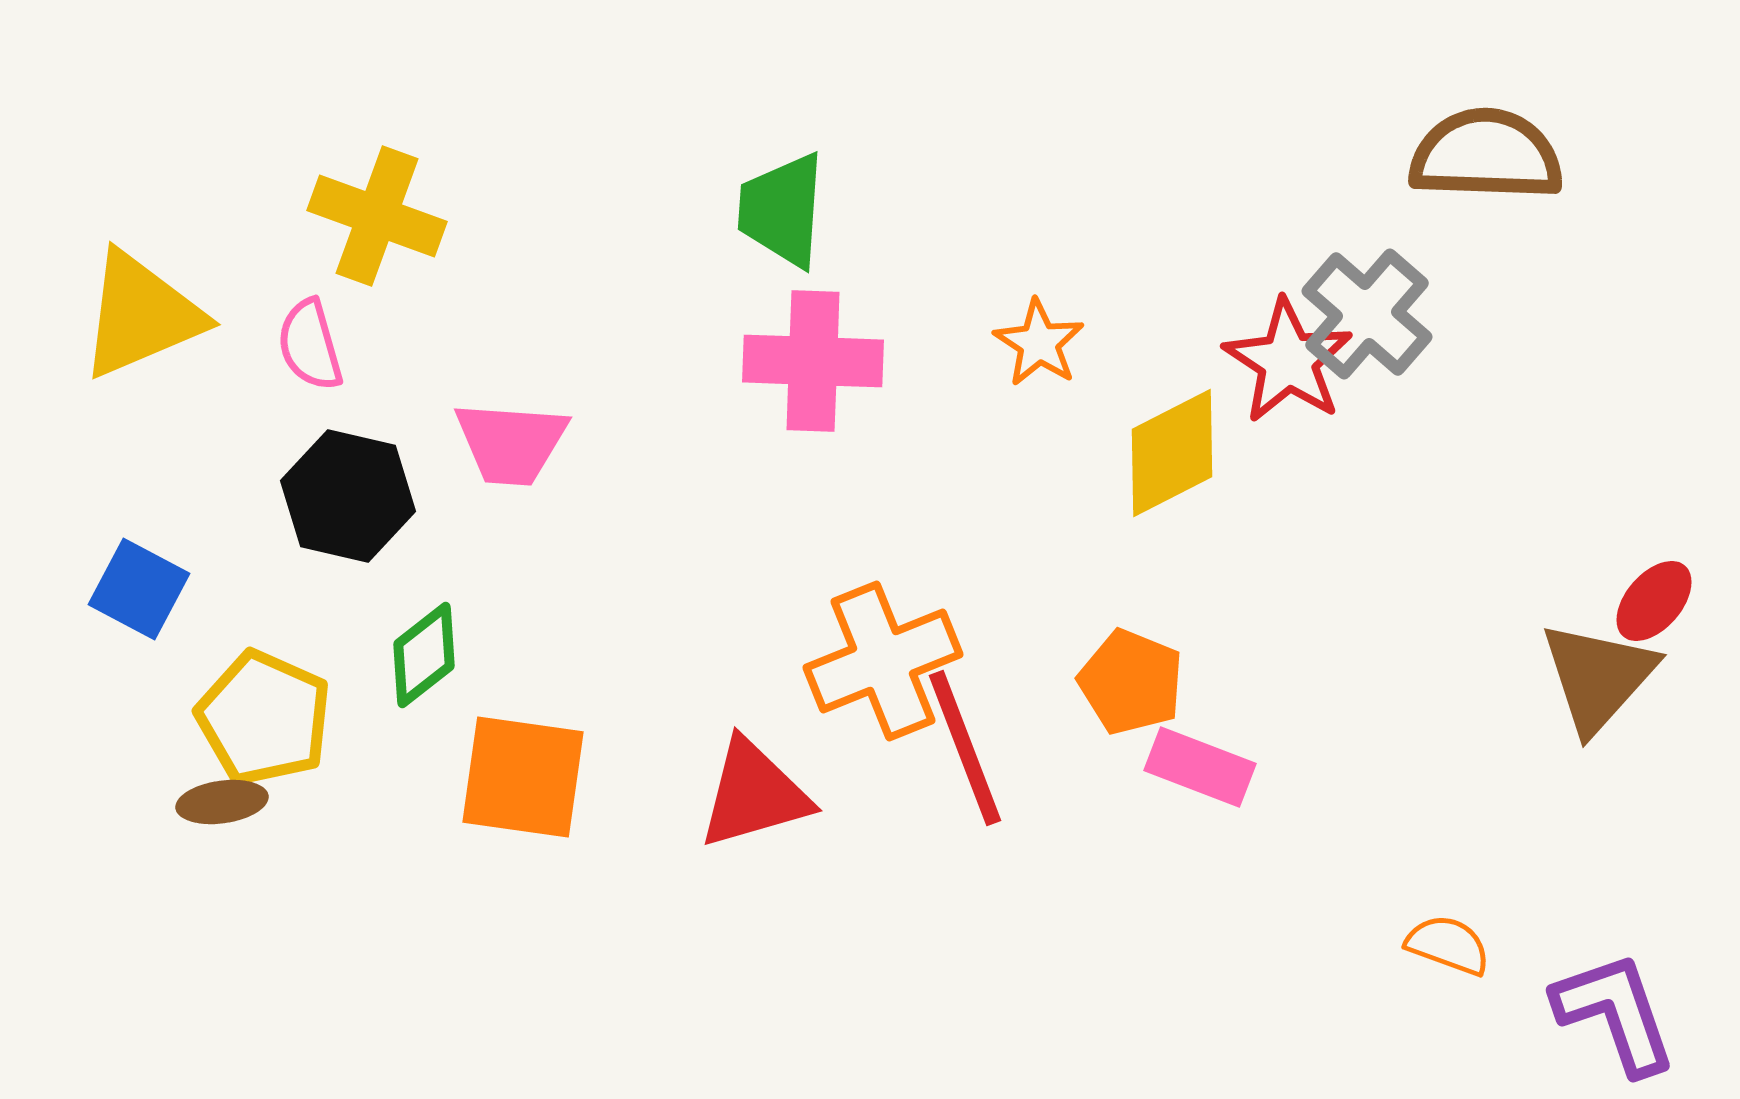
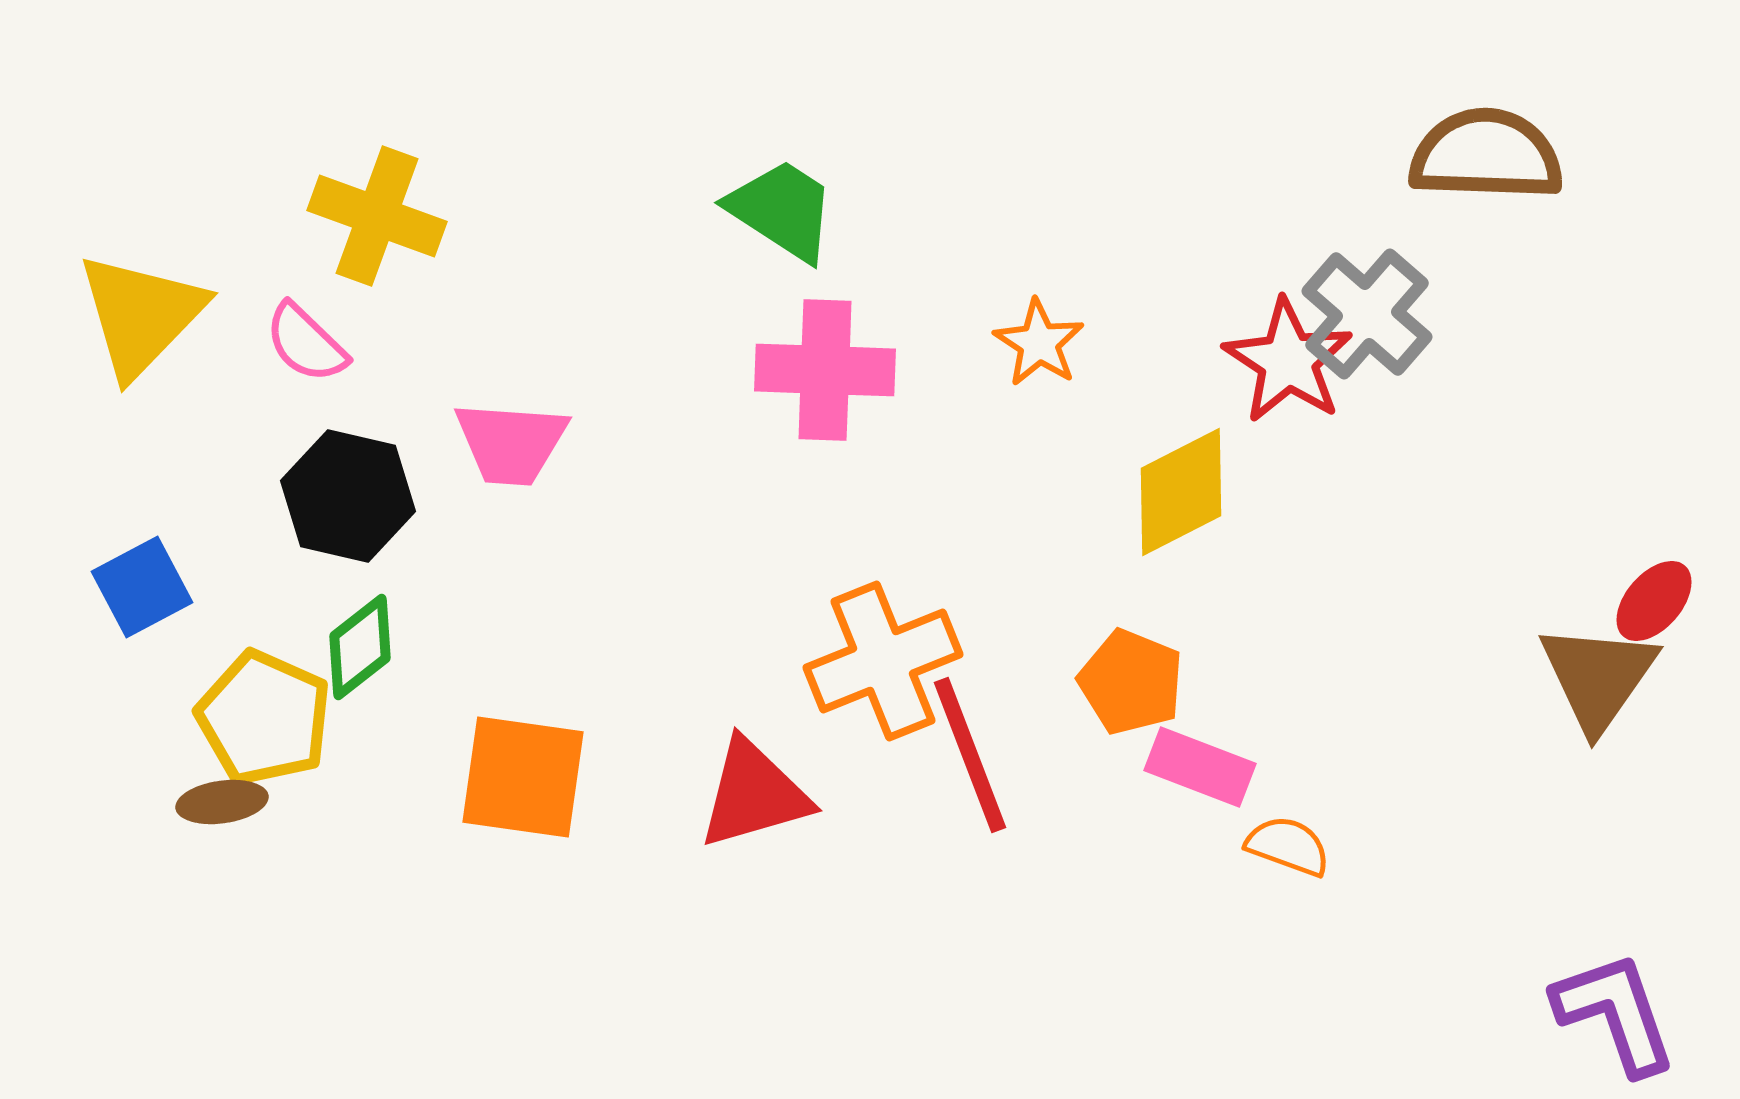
green trapezoid: rotated 119 degrees clockwise
yellow triangle: rotated 23 degrees counterclockwise
pink semicircle: moved 4 px left, 2 px up; rotated 30 degrees counterclockwise
pink cross: moved 12 px right, 9 px down
yellow diamond: moved 9 px right, 39 px down
blue square: moved 3 px right, 2 px up; rotated 34 degrees clockwise
green diamond: moved 64 px left, 8 px up
brown triangle: rotated 7 degrees counterclockwise
red line: moved 5 px right, 7 px down
orange semicircle: moved 160 px left, 99 px up
